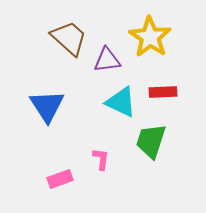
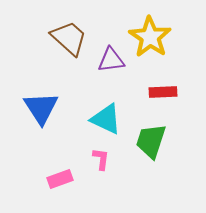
purple triangle: moved 4 px right
cyan triangle: moved 15 px left, 17 px down
blue triangle: moved 6 px left, 2 px down
